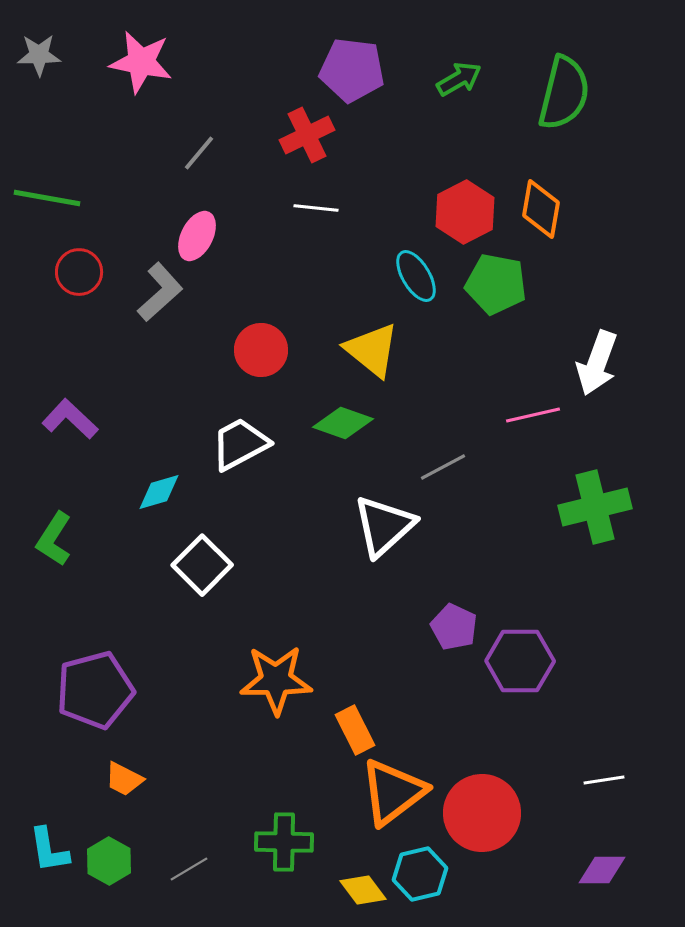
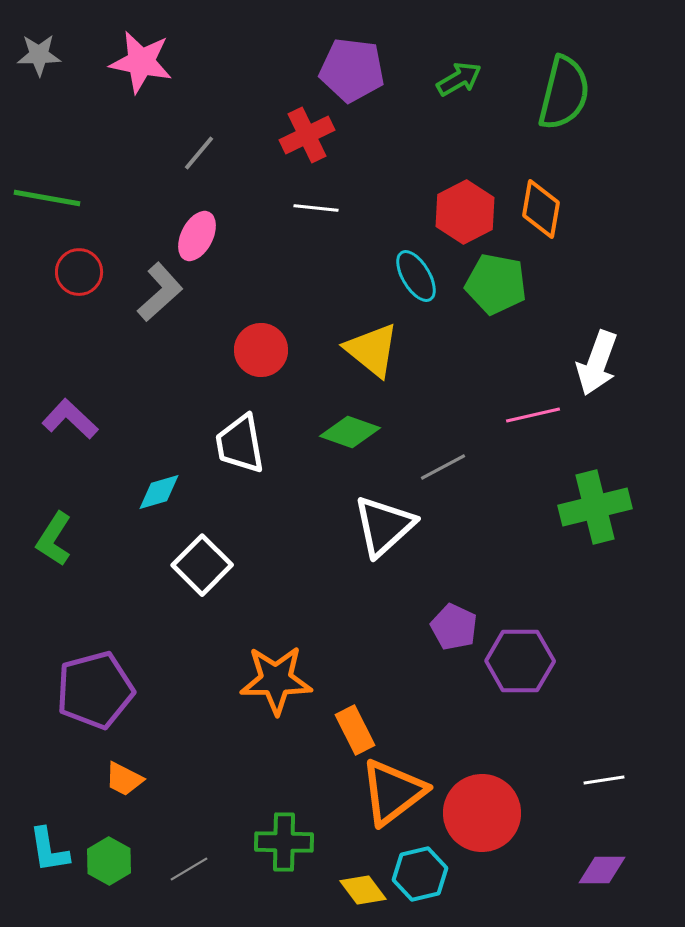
green diamond at (343, 423): moved 7 px right, 9 px down
white trapezoid at (240, 444): rotated 72 degrees counterclockwise
